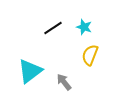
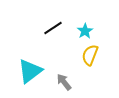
cyan star: moved 1 px right, 4 px down; rotated 21 degrees clockwise
